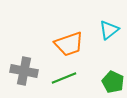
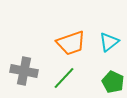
cyan triangle: moved 12 px down
orange trapezoid: moved 2 px right, 1 px up
green line: rotated 25 degrees counterclockwise
